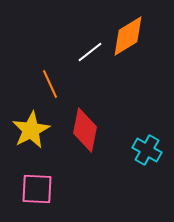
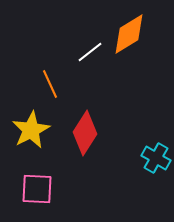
orange diamond: moved 1 px right, 2 px up
red diamond: moved 3 px down; rotated 21 degrees clockwise
cyan cross: moved 9 px right, 8 px down
